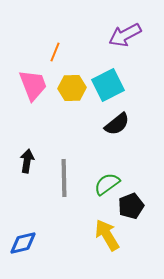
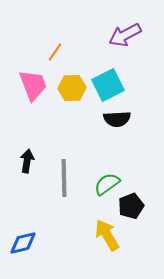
orange line: rotated 12 degrees clockwise
black semicircle: moved 5 px up; rotated 36 degrees clockwise
